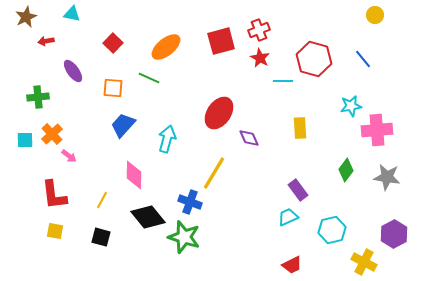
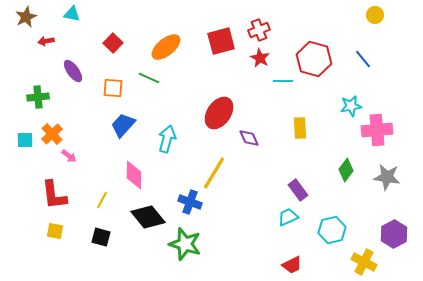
green star at (184, 237): moved 1 px right, 7 px down
